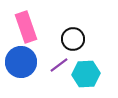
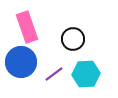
pink rectangle: moved 1 px right
purple line: moved 5 px left, 9 px down
